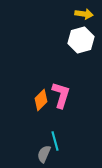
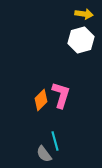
gray semicircle: rotated 60 degrees counterclockwise
